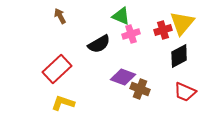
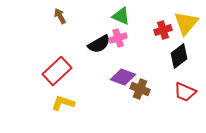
yellow triangle: moved 4 px right
pink cross: moved 13 px left, 4 px down
black diamond: rotated 10 degrees counterclockwise
red rectangle: moved 2 px down
